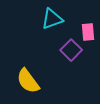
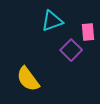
cyan triangle: moved 2 px down
yellow semicircle: moved 2 px up
